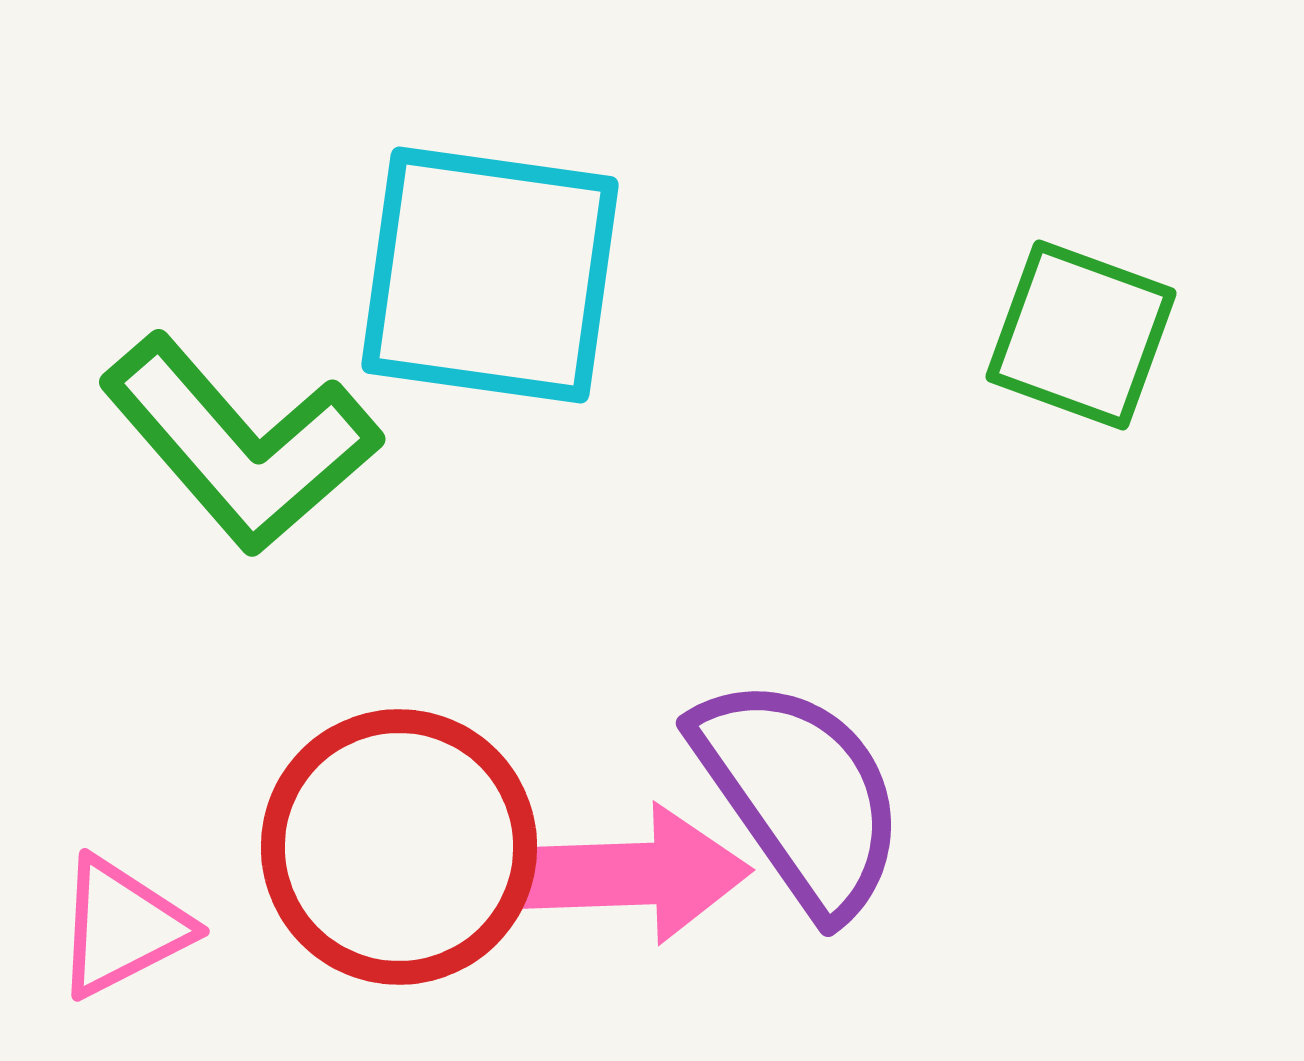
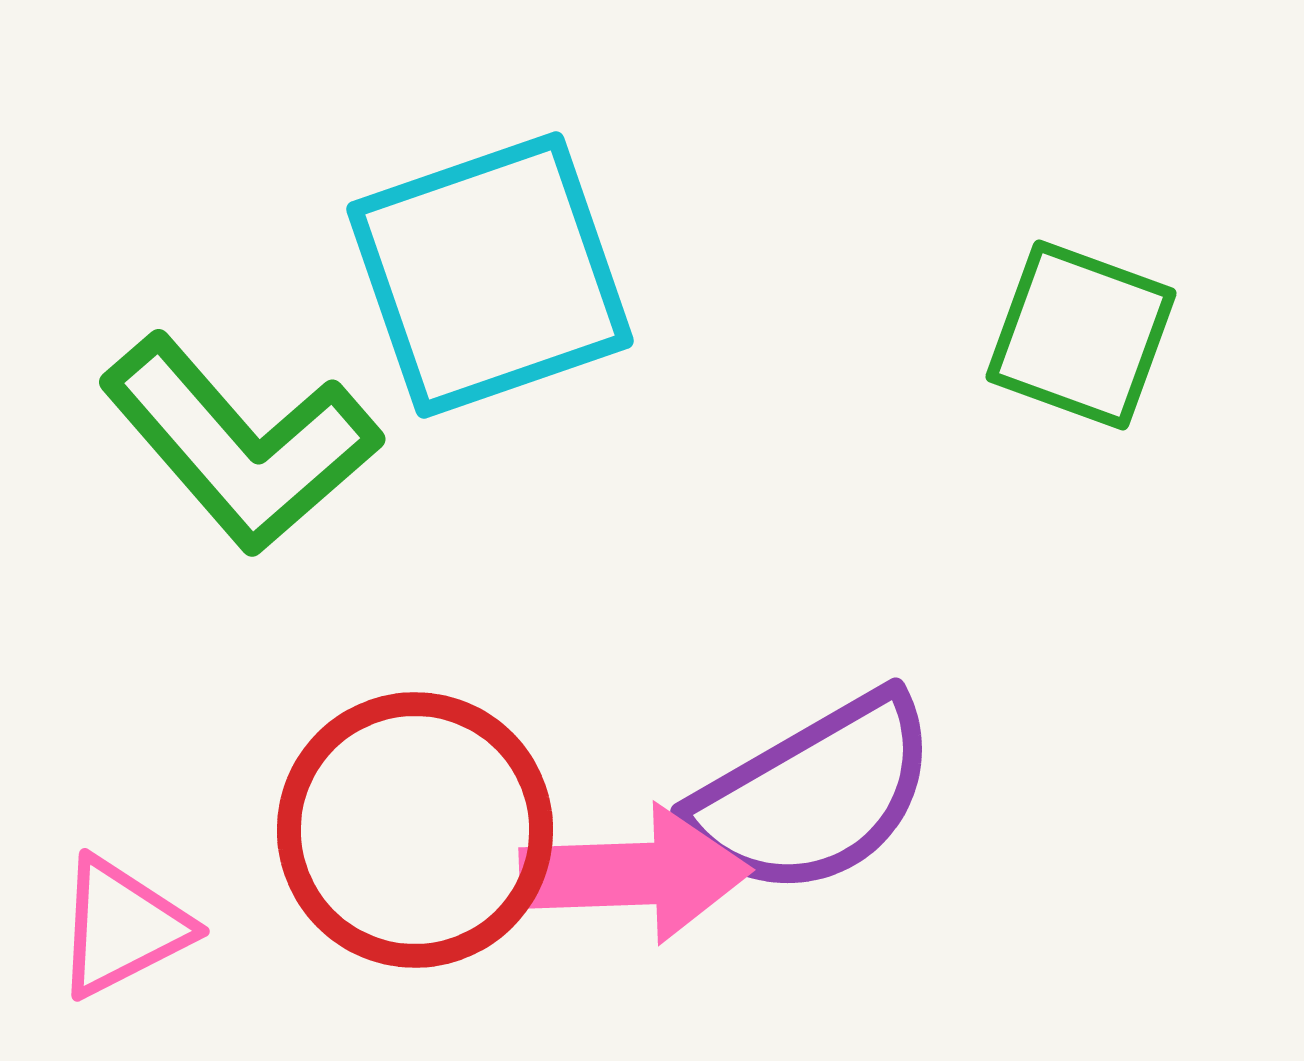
cyan square: rotated 27 degrees counterclockwise
purple semicircle: moved 14 px right; rotated 95 degrees clockwise
red circle: moved 16 px right, 17 px up
